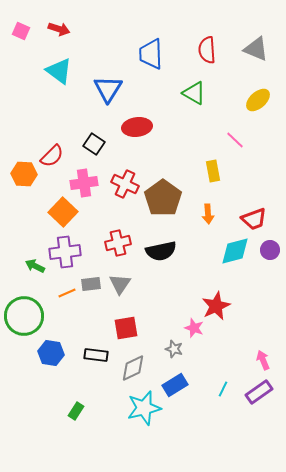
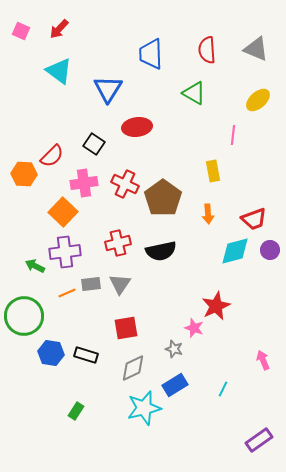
red arrow at (59, 29): rotated 115 degrees clockwise
pink line at (235, 140): moved 2 px left, 5 px up; rotated 54 degrees clockwise
black rectangle at (96, 355): moved 10 px left; rotated 10 degrees clockwise
purple rectangle at (259, 392): moved 48 px down
